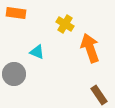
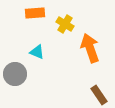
orange rectangle: moved 19 px right; rotated 12 degrees counterclockwise
gray circle: moved 1 px right
